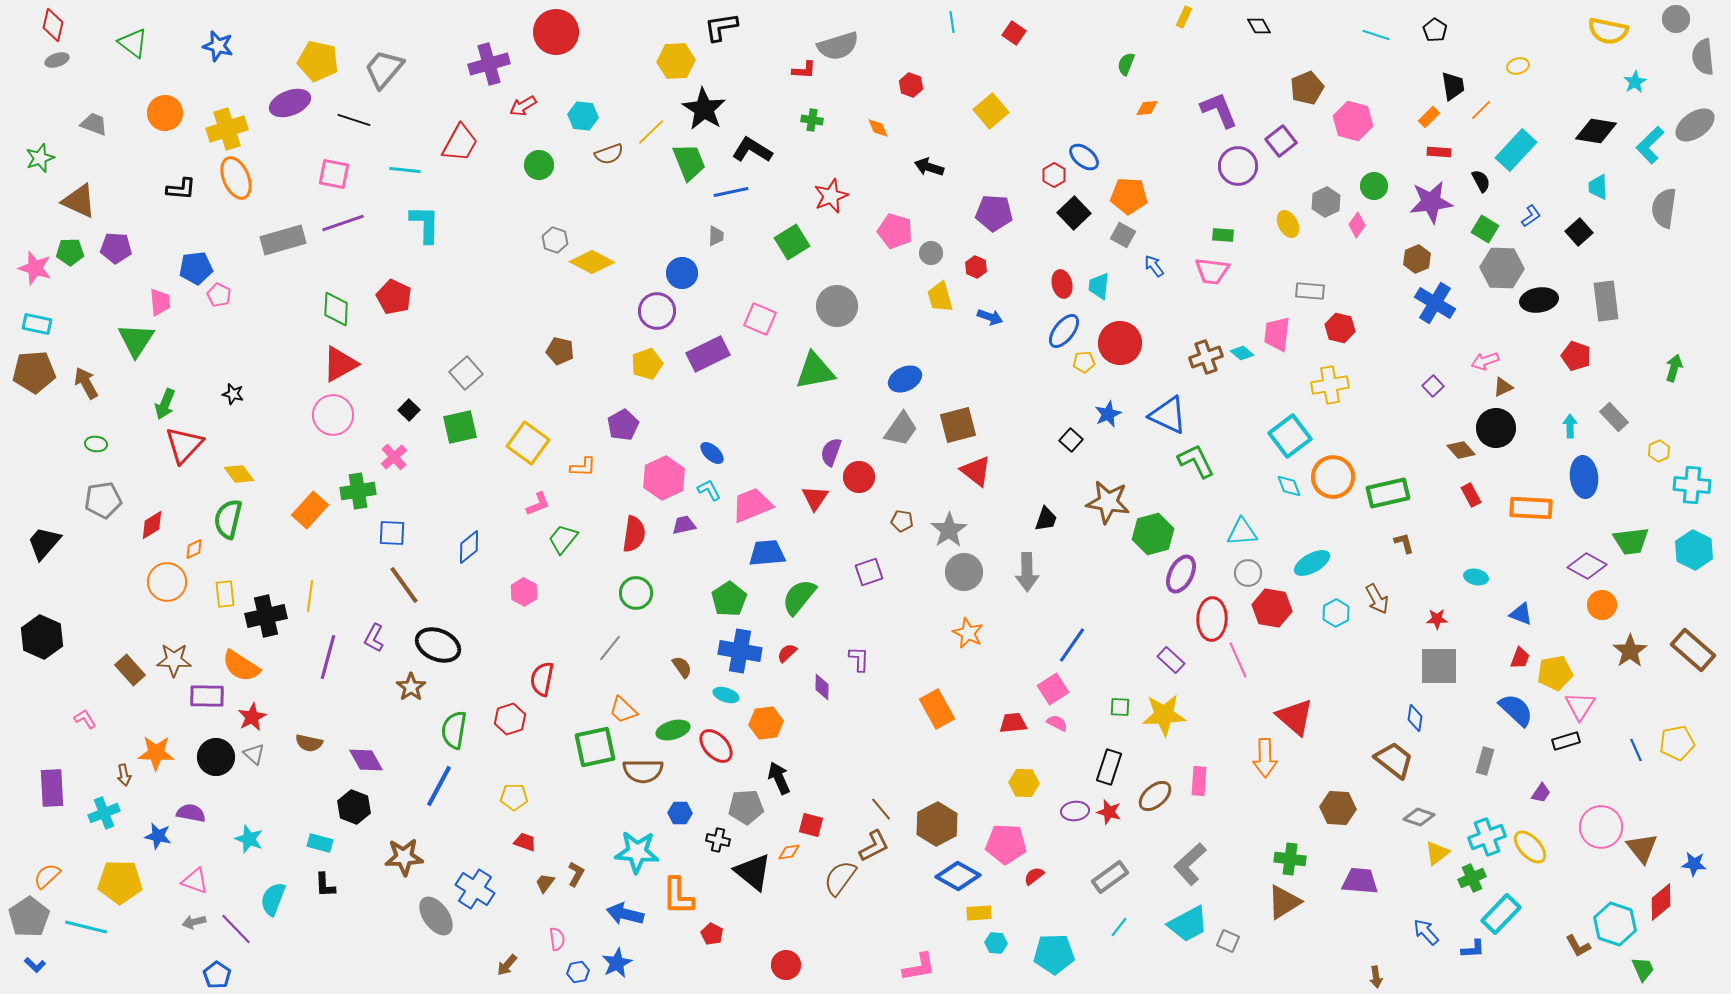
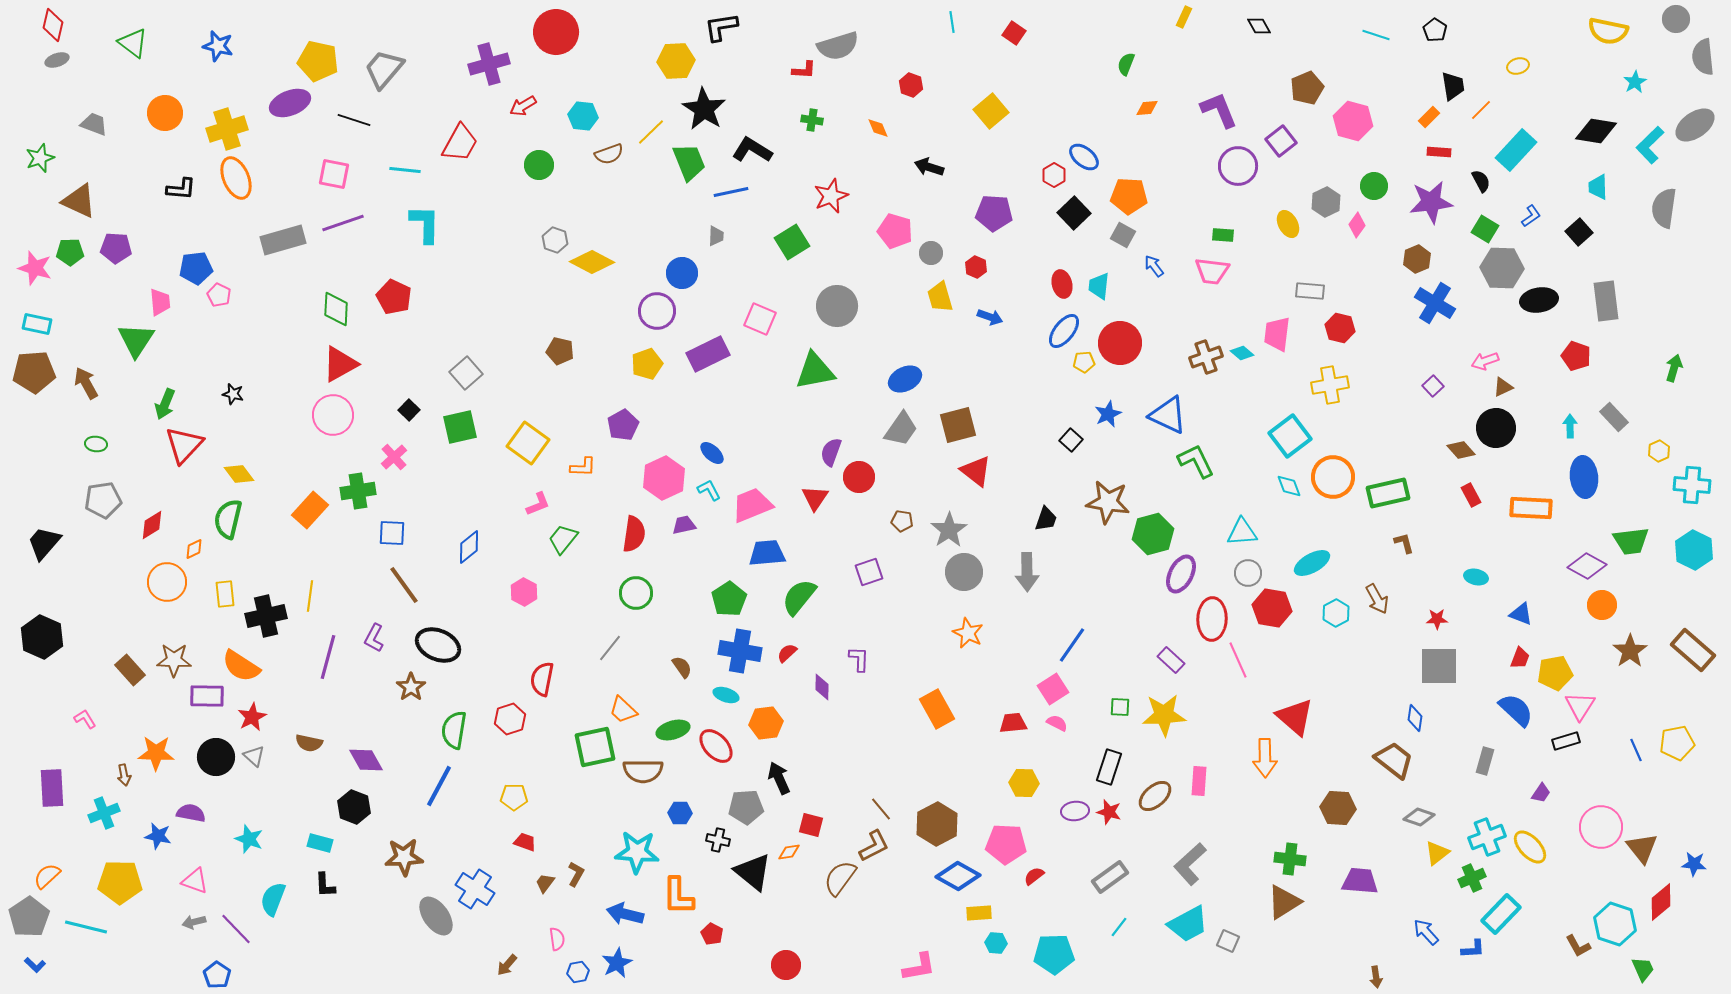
gray triangle at (254, 754): moved 2 px down
